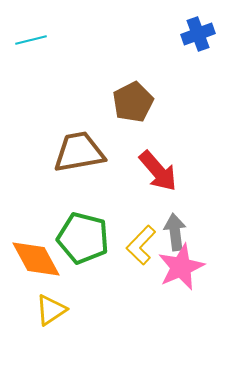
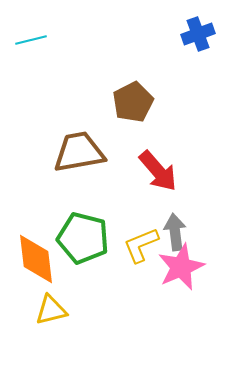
yellow L-shape: rotated 24 degrees clockwise
orange diamond: rotated 22 degrees clockwise
yellow triangle: rotated 20 degrees clockwise
